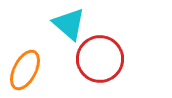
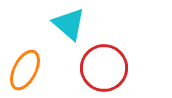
red circle: moved 4 px right, 9 px down
